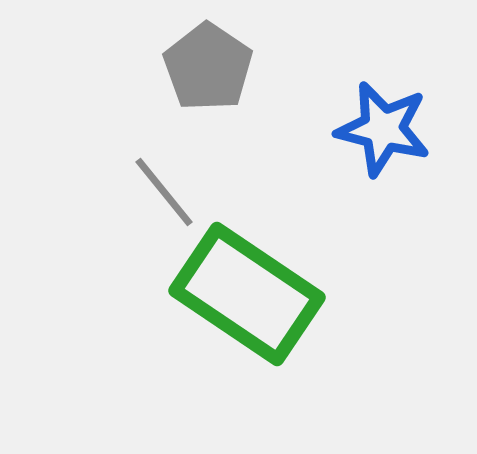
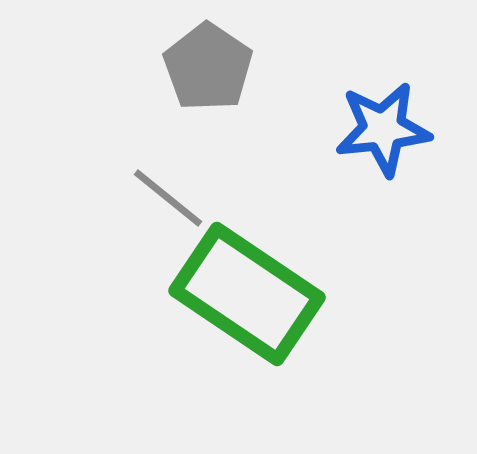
blue star: rotated 20 degrees counterclockwise
gray line: moved 4 px right, 6 px down; rotated 12 degrees counterclockwise
